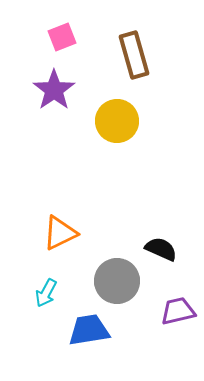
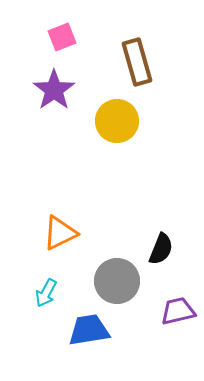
brown rectangle: moved 3 px right, 7 px down
black semicircle: rotated 88 degrees clockwise
